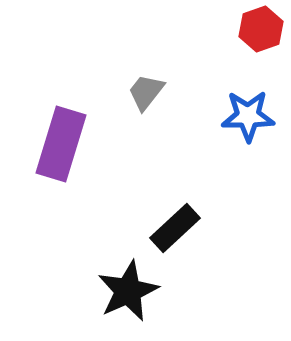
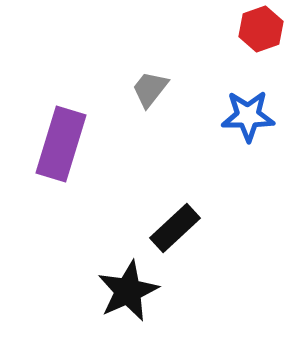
gray trapezoid: moved 4 px right, 3 px up
